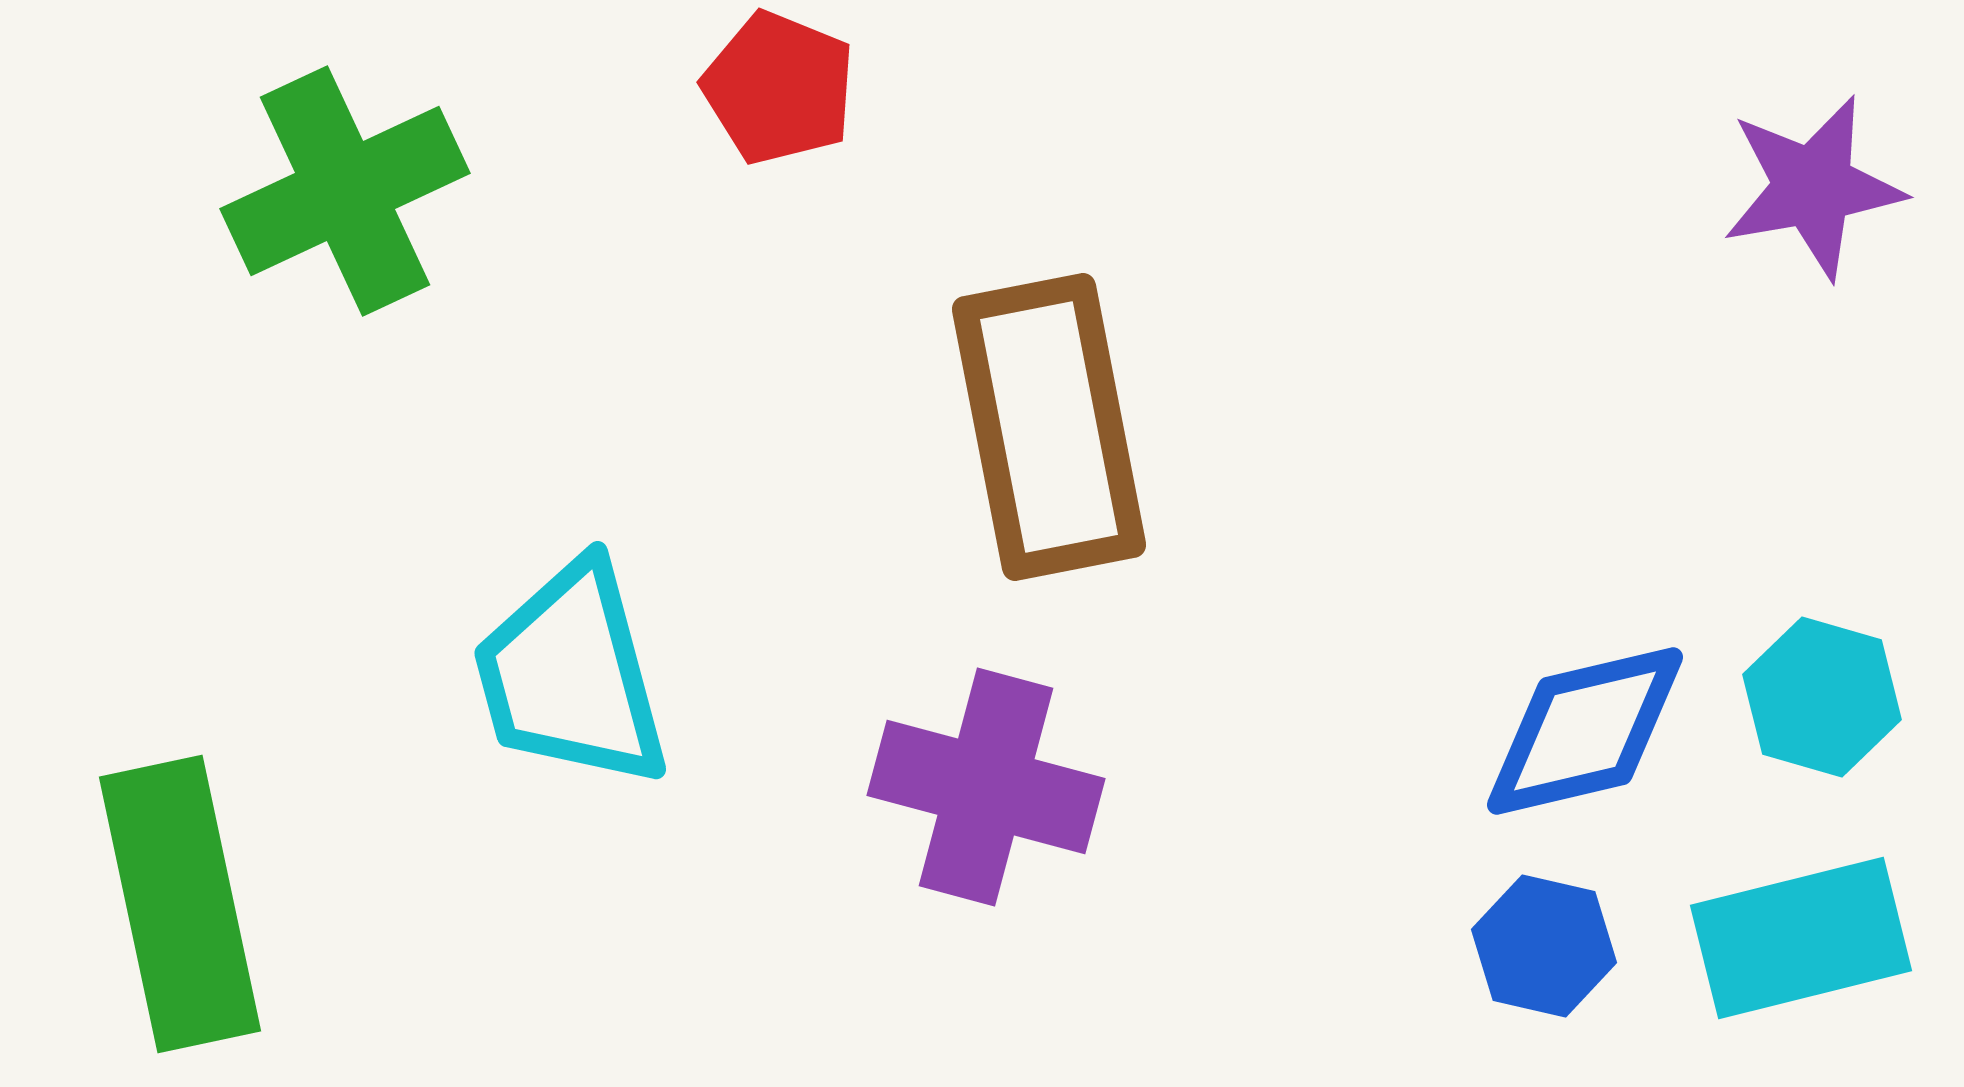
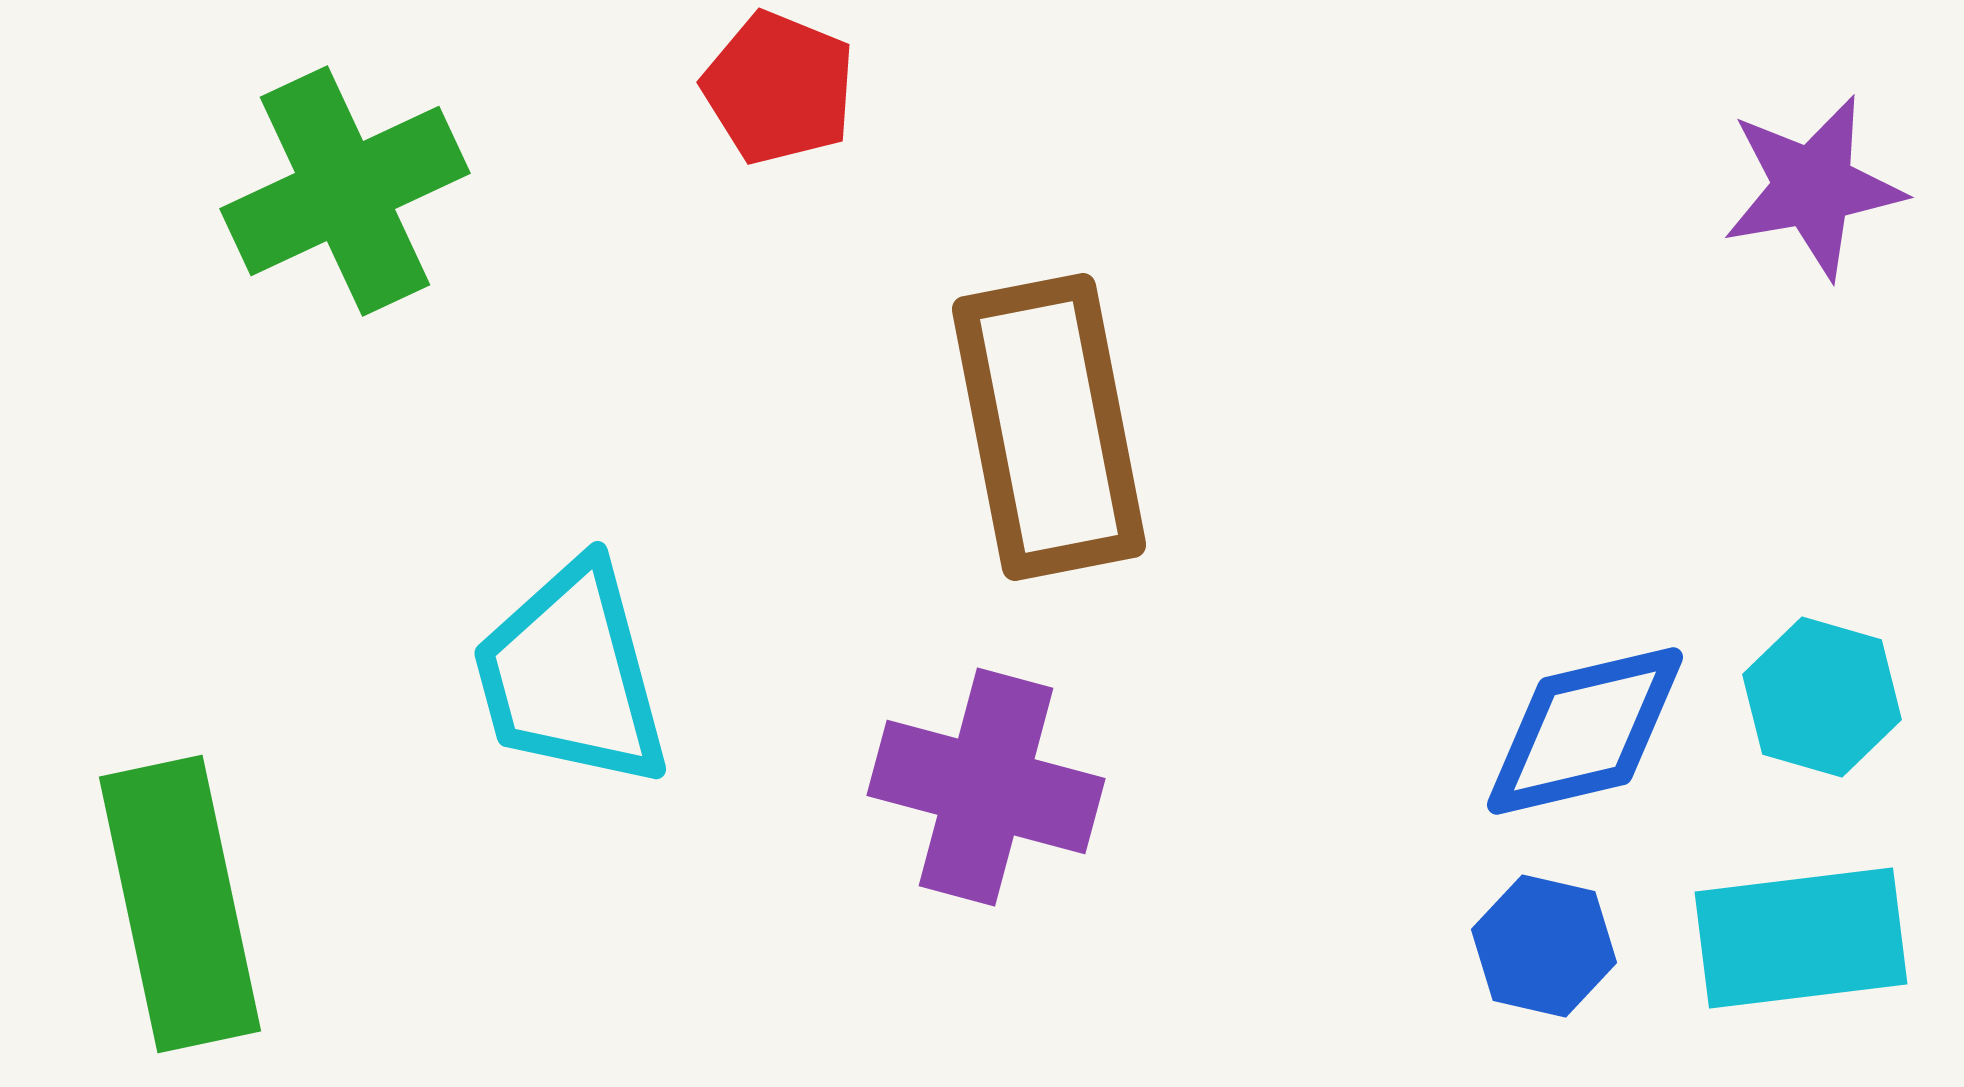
cyan rectangle: rotated 7 degrees clockwise
